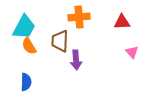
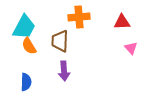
pink triangle: moved 1 px left, 4 px up
purple arrow: moved 12 px left, 11 px down
